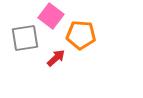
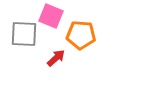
pink square: rotated 15 degrees counterclockwise
gray square: moved 1 px left, 4 px up; rotated 12 degrees clockwise
